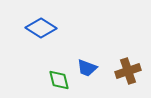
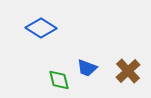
brown cross: rotated 25 degrees counterclockwise
